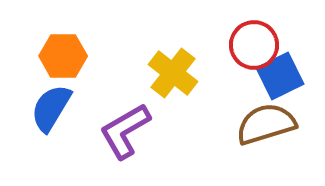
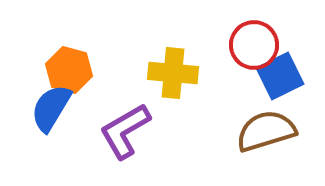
orange hexagon: moved 6 px right, 14 px down; rotated 15 degrees clockwise
yellow cross: rotated 33 degrees counterclockwise
brown semicircle: moved 7 px down
